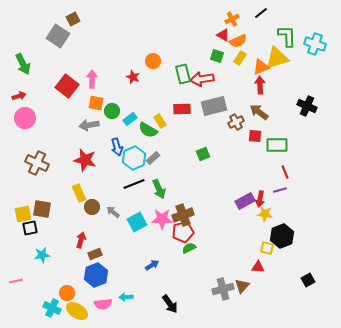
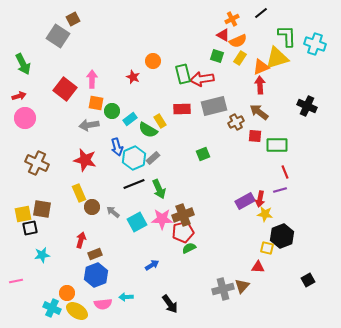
red square at (67, 86): moved 2 px left, 3 px down
